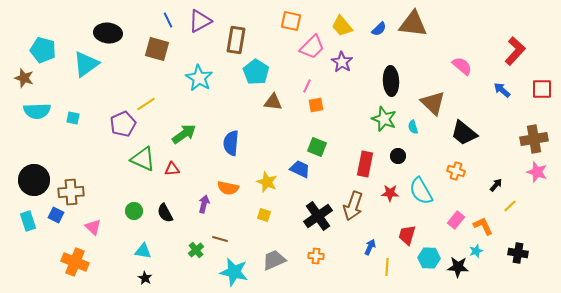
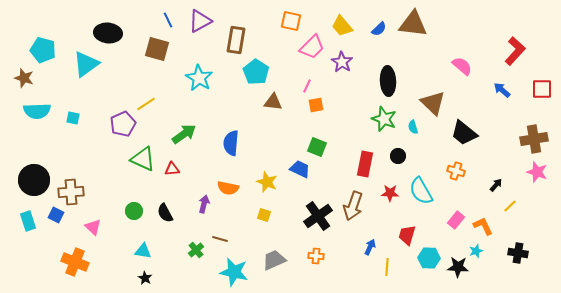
black ellipse at (391, 81): moved 3 px left
